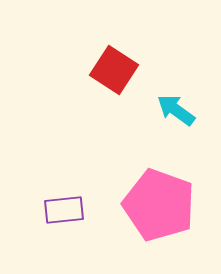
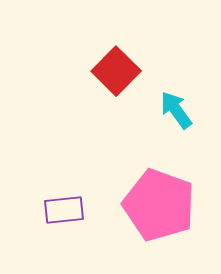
red square: moved 2 px right, 1 px down; rotated 12 degrees clockwise
cyan arrow: rotated 18 degrees clockwise
